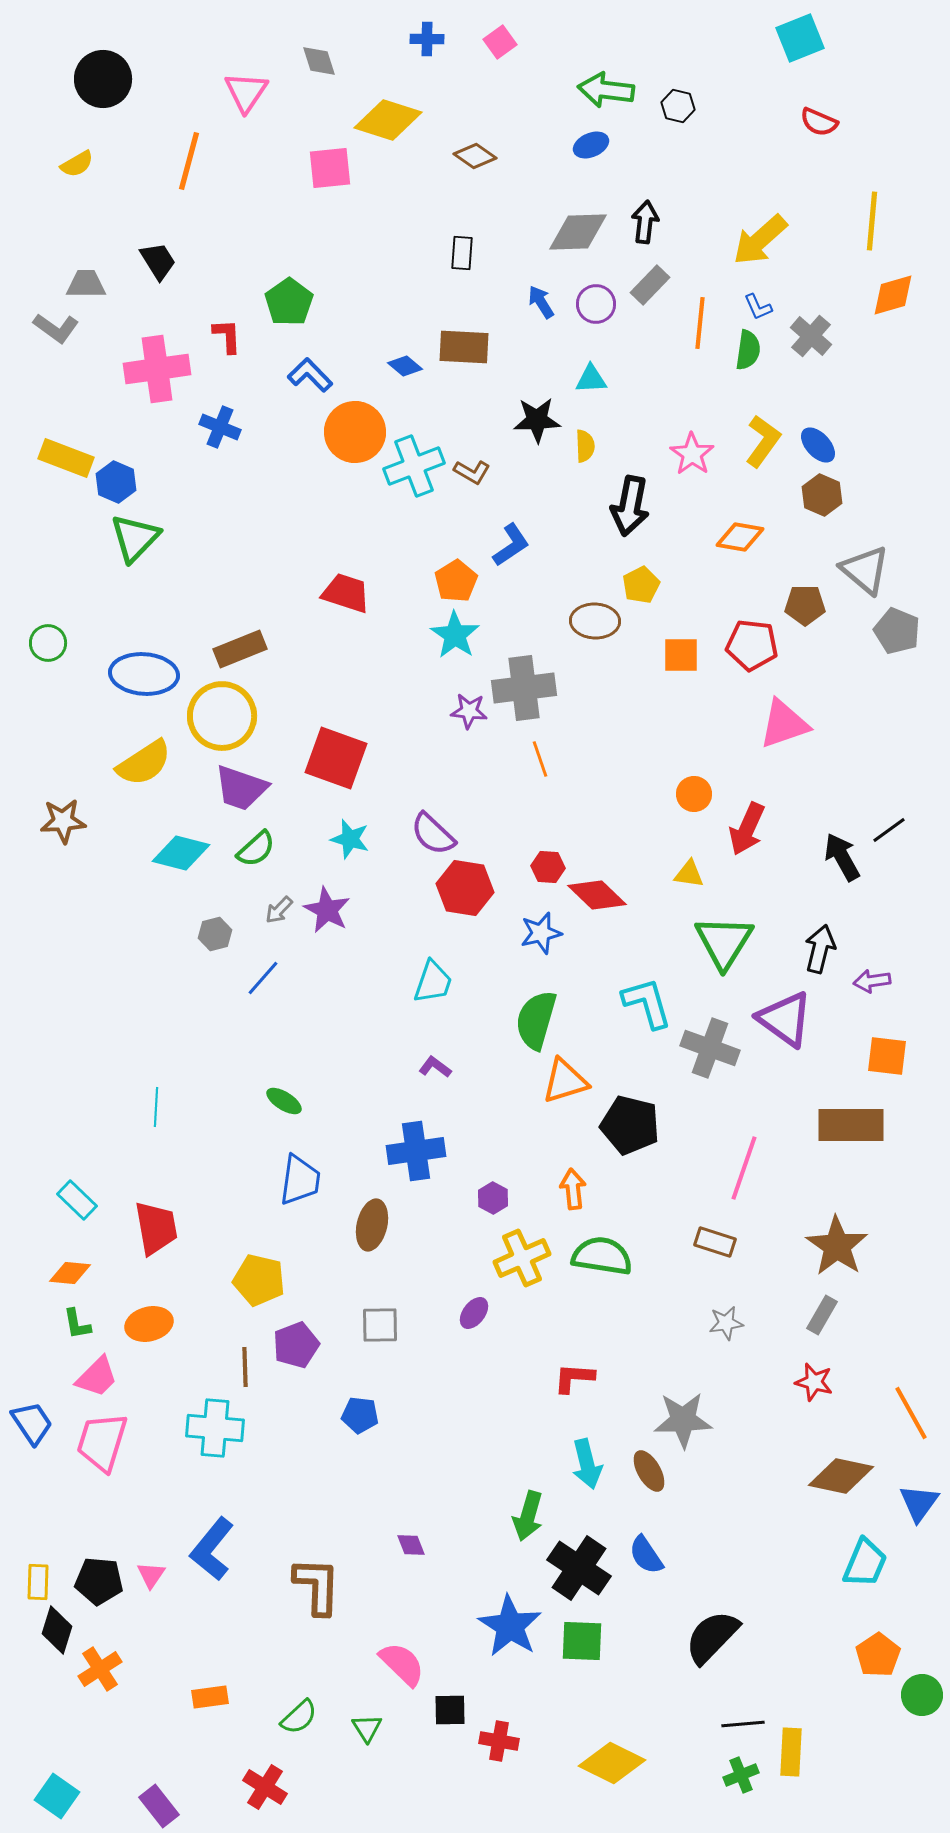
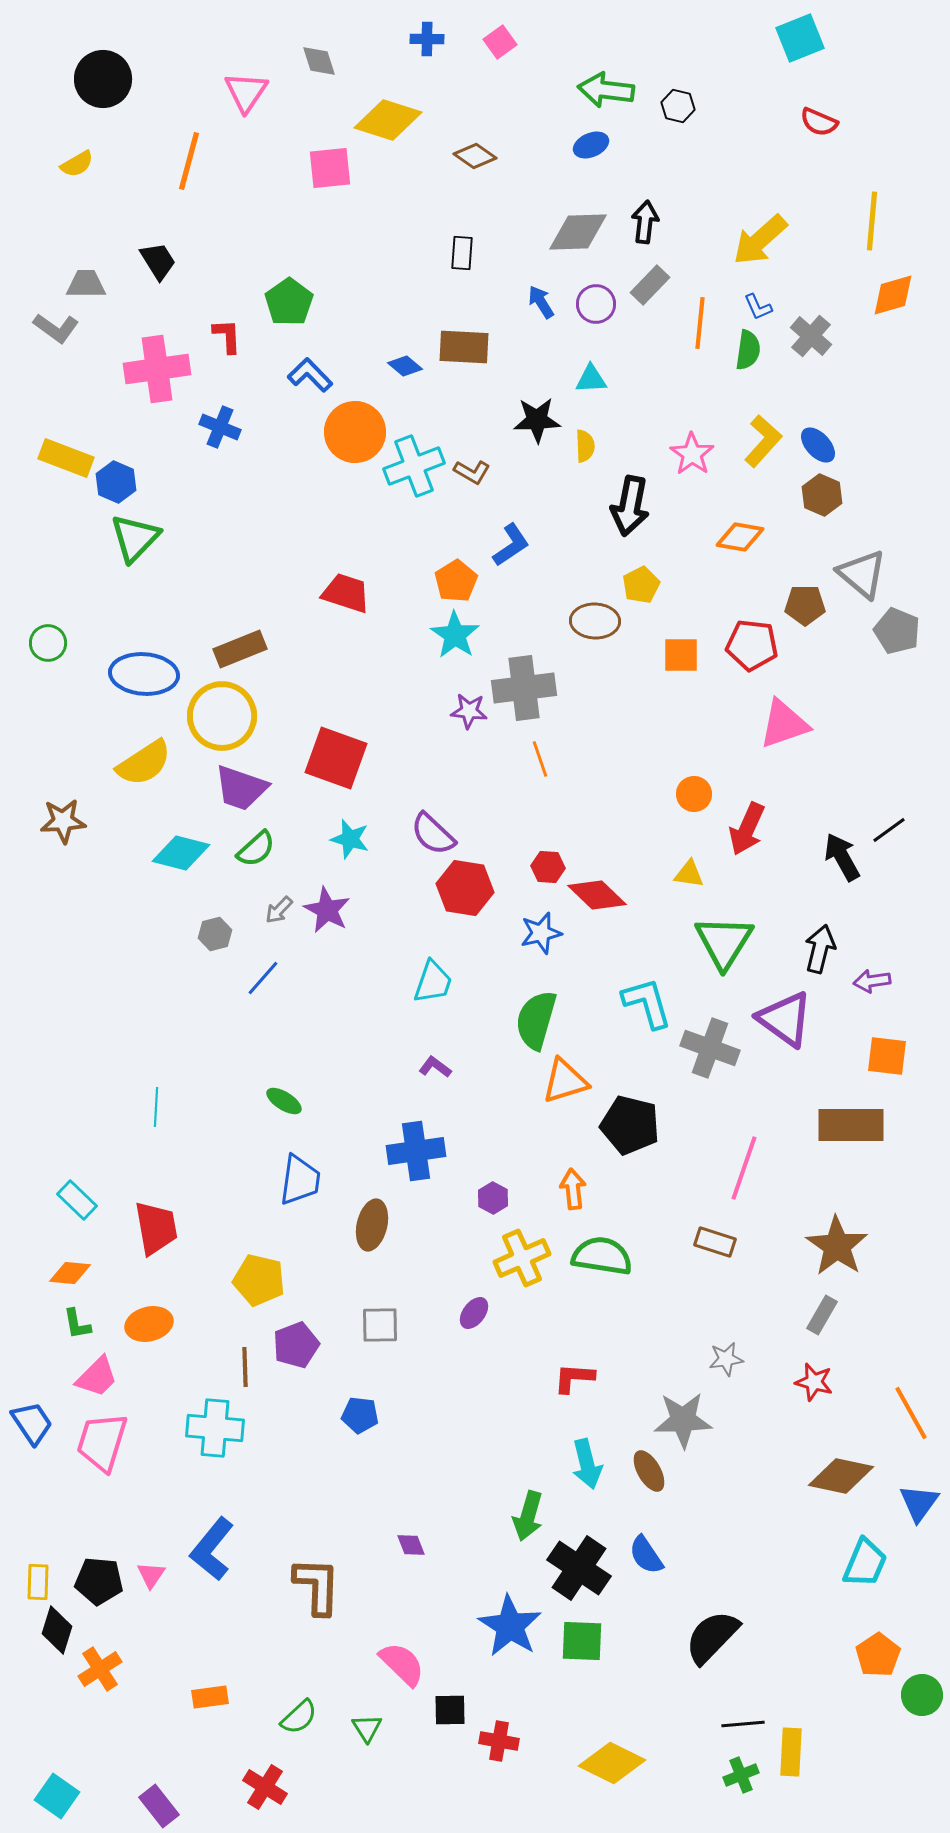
yellow L-shape at (763, 441): rotated 6 degrees clockwise
gray triangle at (865, 570): moved 3 px left, 4 px down
gray star at (726, 1323): moved 36 px down
